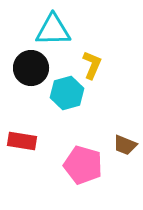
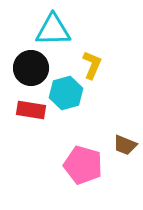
cyan hexagon: moved 1 px left
red rectangle: moved 9 px right, 31 px up
